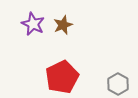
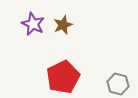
red pentagon: moved 1 px right
gray hexagon: rotated 15 degrees counterclockwise
